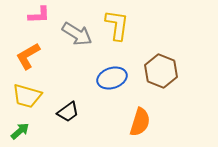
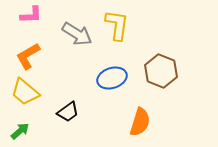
pink L-shape: moved 8 px left
yellow trapezoid: moved 2 px left, 4 px up; rotated 24 degrees clockwise
